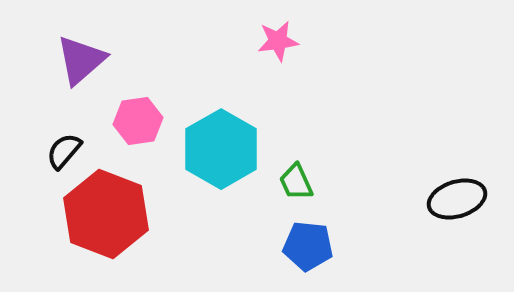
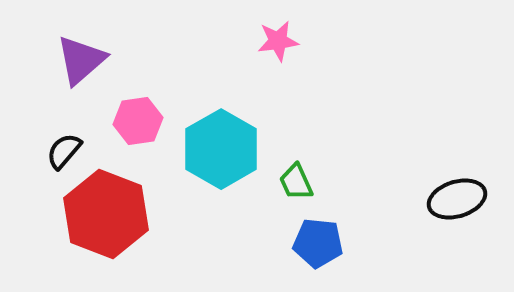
blue pentagon: moved 10 px right, 3 px up
